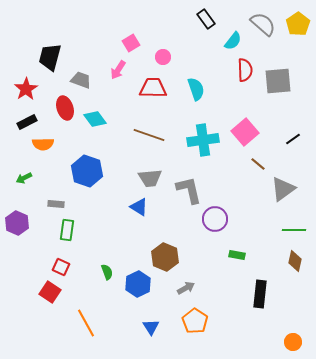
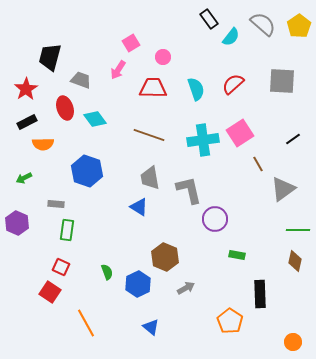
black rectangle at (206, 19): moved 3 px right
yellow pentagon at (298, 24): moved 1 px right, 2 px down
cyan semicircle at (233, 41): moved 2 px left, 4 px up
red semicircle at (245, 70): moved 12 px left, 14 px down; rotated 130 degrees counterclockwise
gray square at (278, 81): moved 4 px right; rotated 8 degrees clockwise
pink square at (245, 132): moved 5 px left, 1 px down; rotated 8 degrees clockwise
brown line at (258, 164): rotated 21 degrees clockwise
gray trapezoid at (150, 178): rotated 85 degrees clockwise
green line at (294, 230): moved 4 px right
black rectangle at (260, 294): rotated 8 degrees counterclockwise
orange pentagon at (195, 321): moved 35 px right
blue triangle at (151, 327): rotated 18 degrees counterclockwise
